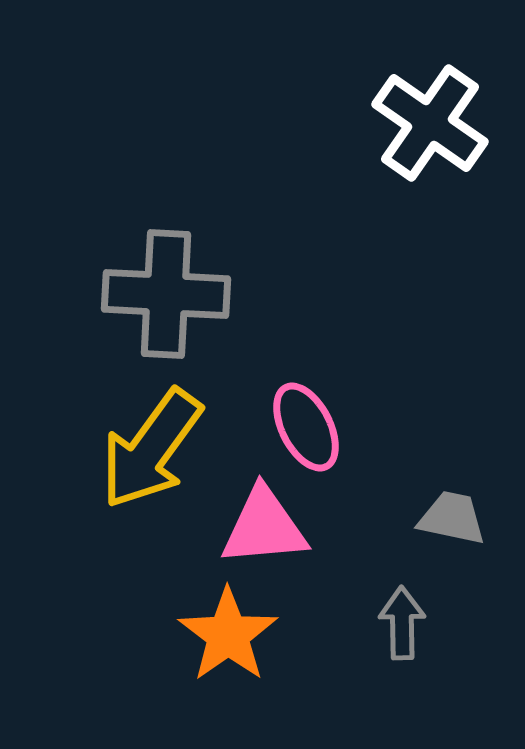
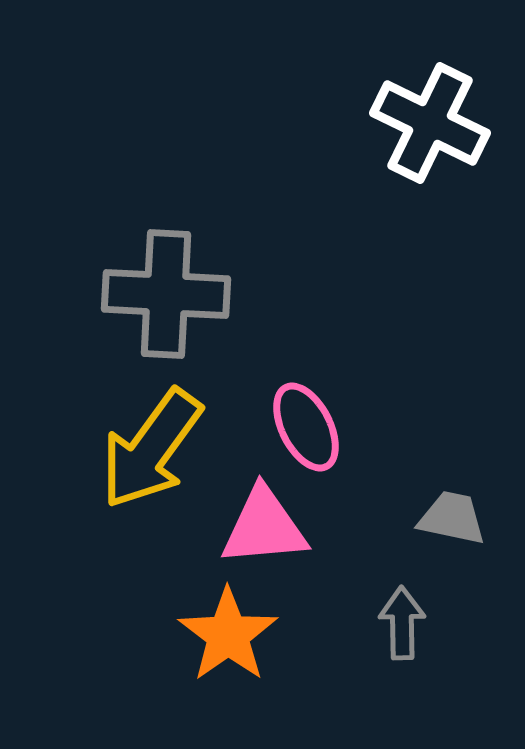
white cross: rotated 9 degrees counterclockwise
